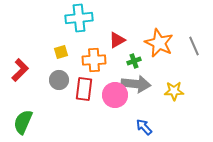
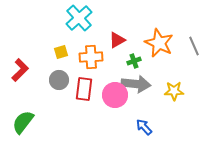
cyan cross: rotated 36 degrees counterclockwise
orange cross: moved 3 px left, 3 px up
green semicircle: rotated 15 degrees clockwise
